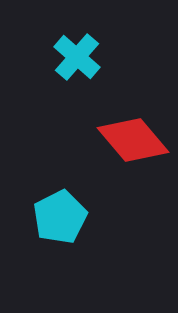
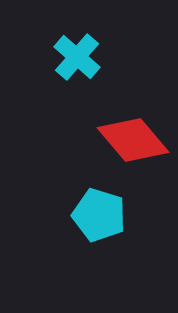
cyan pentagon: moved 39 px right, 2 px up; rotated 28 degrees counterclockwise
